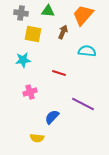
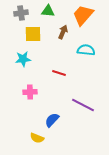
gray cross: rotated 16 degrees counterclockwise
yellow square: rotated 12 degrees counterclockwise
cyan semicircle: moved 1 px left, 1 px up
cyan star: moved 1 px up
pink cross: rotated 16 degrees clockwise
purple line: moved 1 px down
blue semicircle: moved 3 px down
yellow semicircle: rotated 16 degrees clockwise
